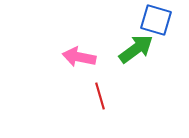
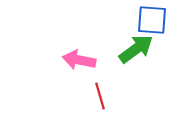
blue square: moved 4 px left; rotated 12 degrees counterclockwise
pink arrow: moved 3 px down
